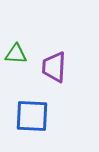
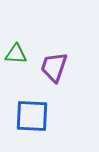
purple trapezoid: rotated 16 degrees clockwise
